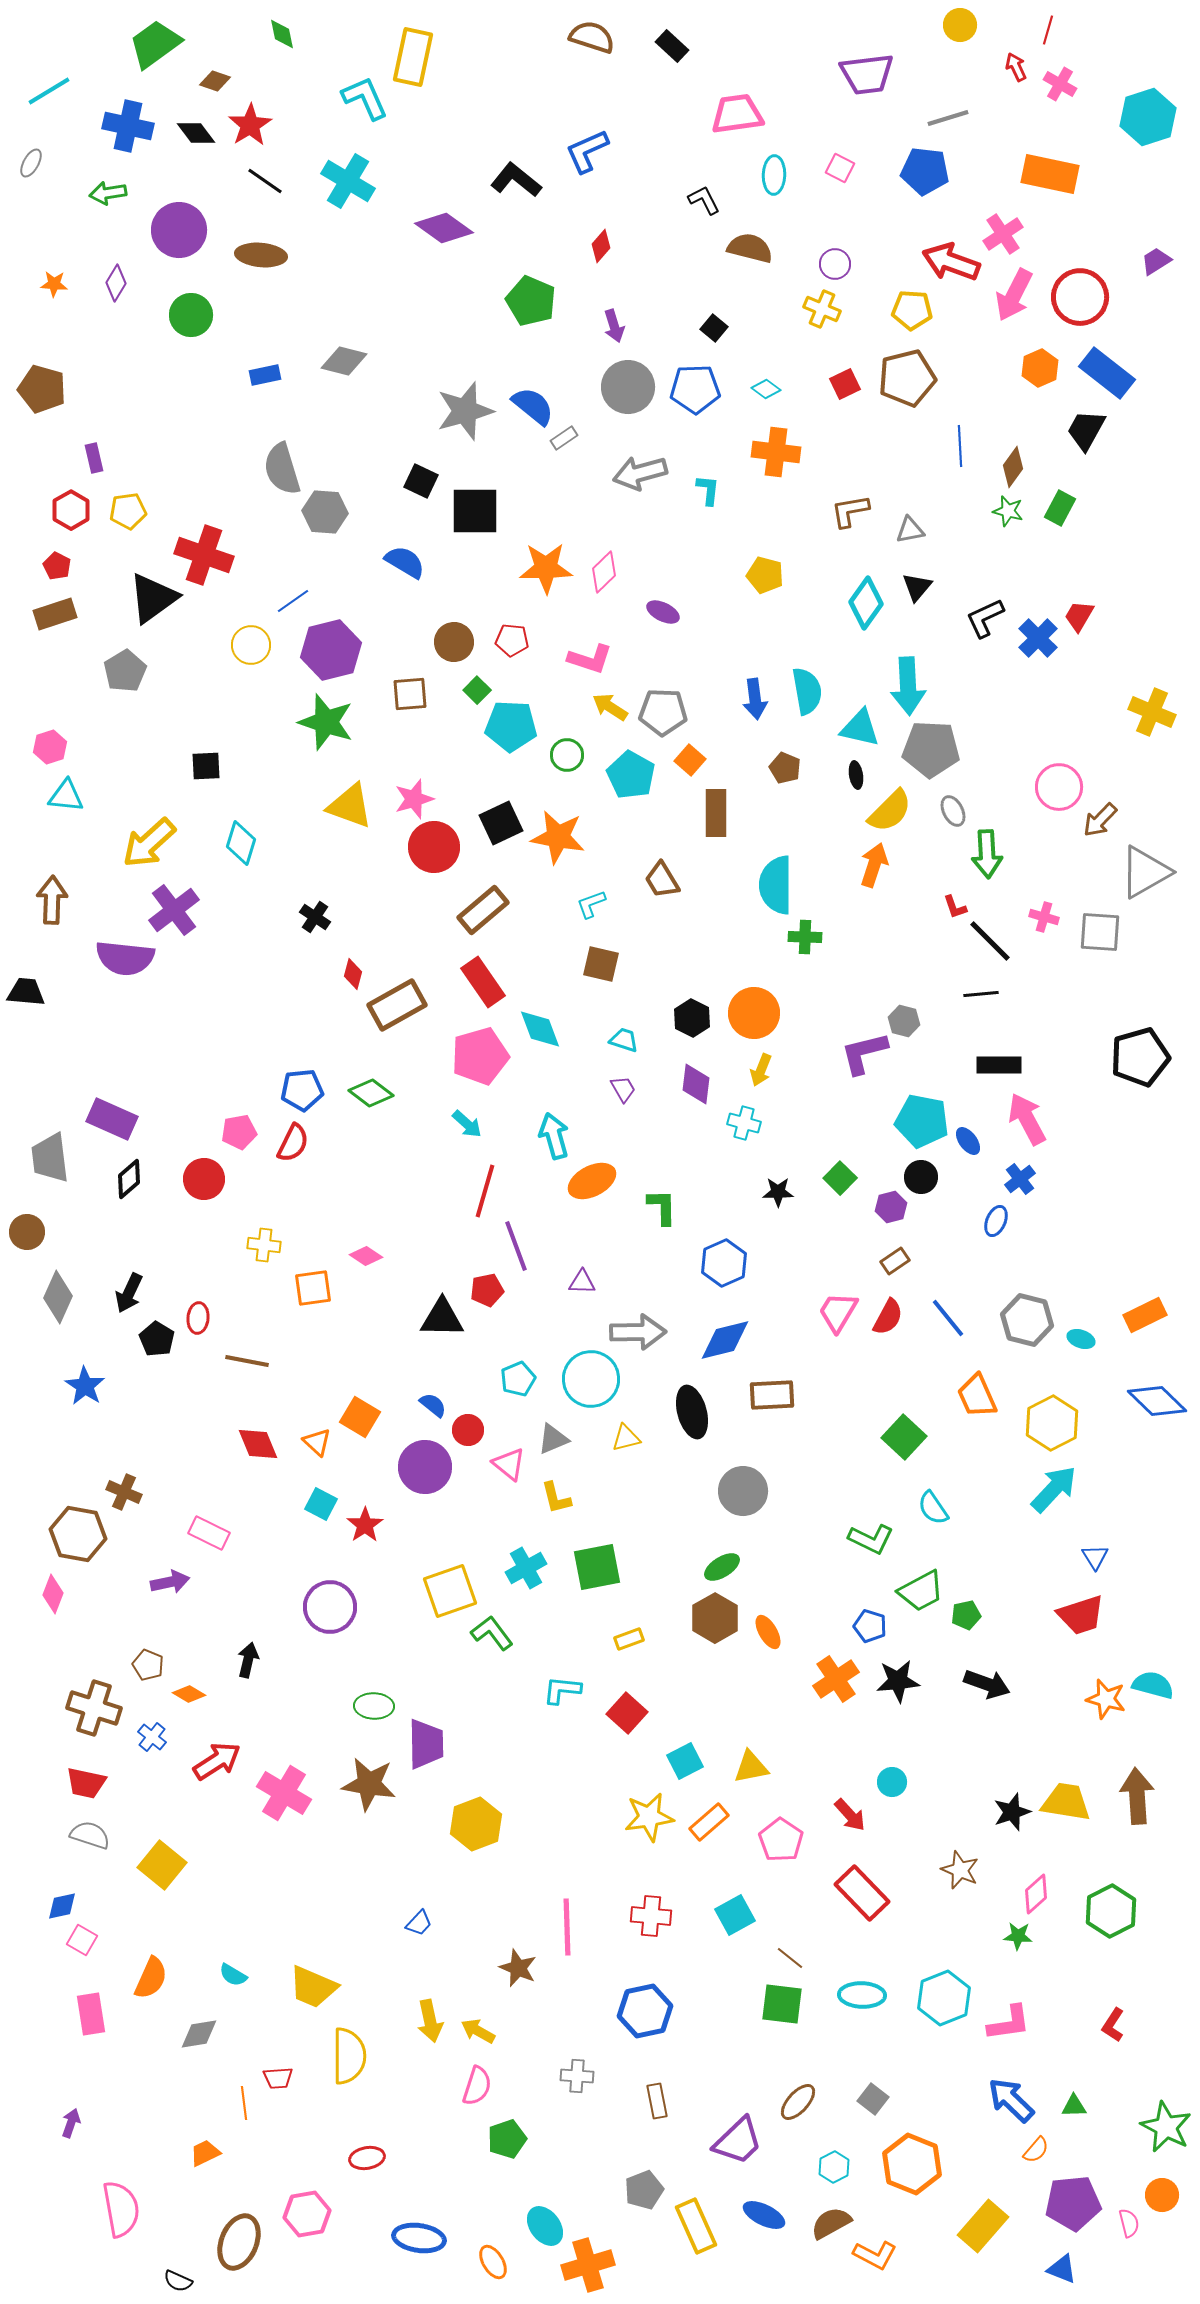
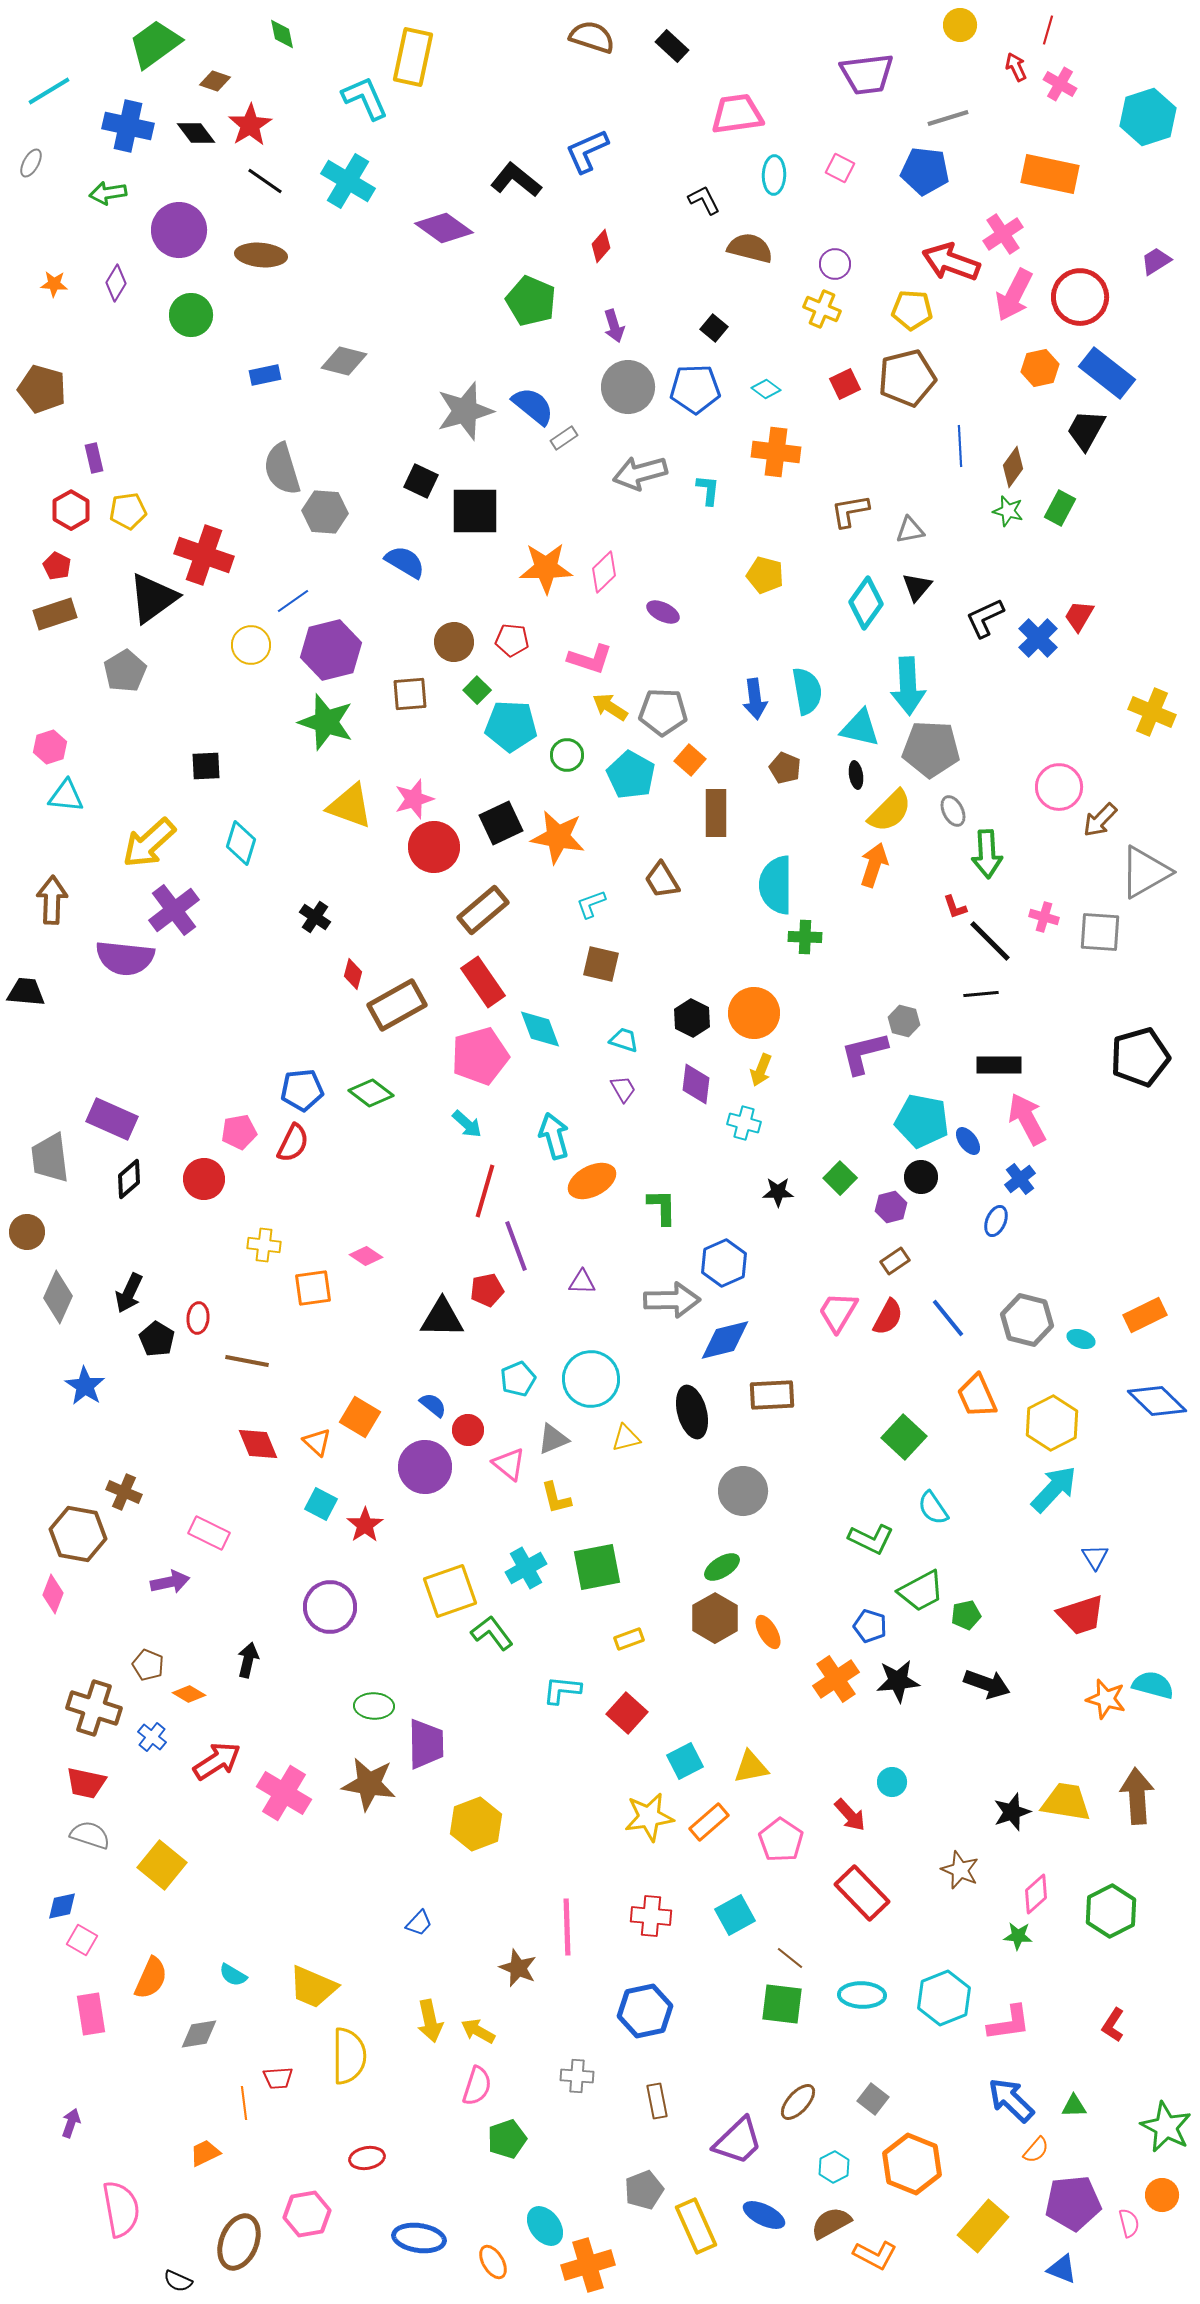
orange hexagon at (1040, 368): rotated 12 degrees clockwise
gray arrow at (638, 1332): moved 34 px right, 32 px up
